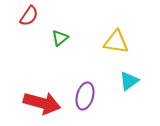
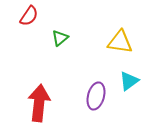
yellow triangle: moved 4 px right
purple ellipse: moved 11 px right
red arrow: moved 3 px left; rotated 99 degrees counterclockwise
